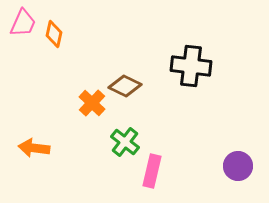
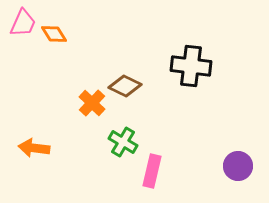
orange diamond: rotated 44 degrees counterclockwise
green cross: moved 2 px left; rotated 8 degrees counterclockwise
